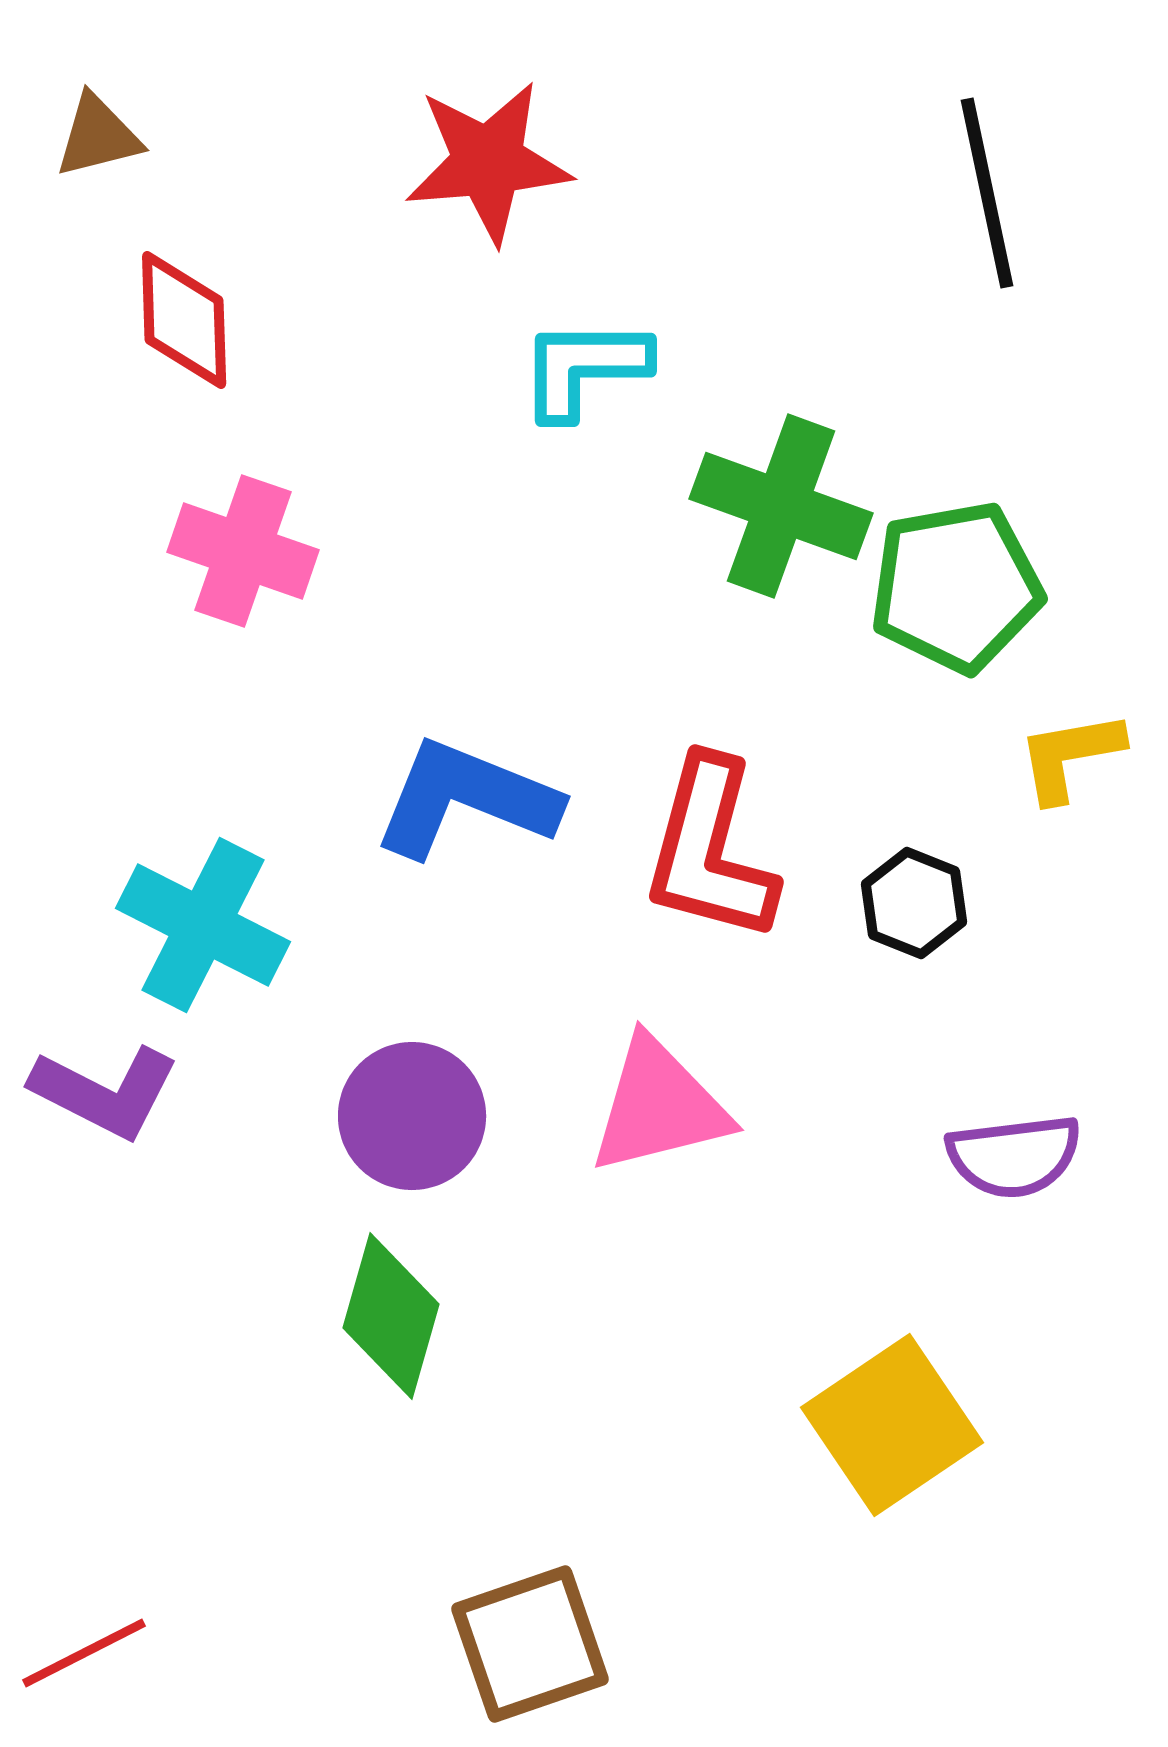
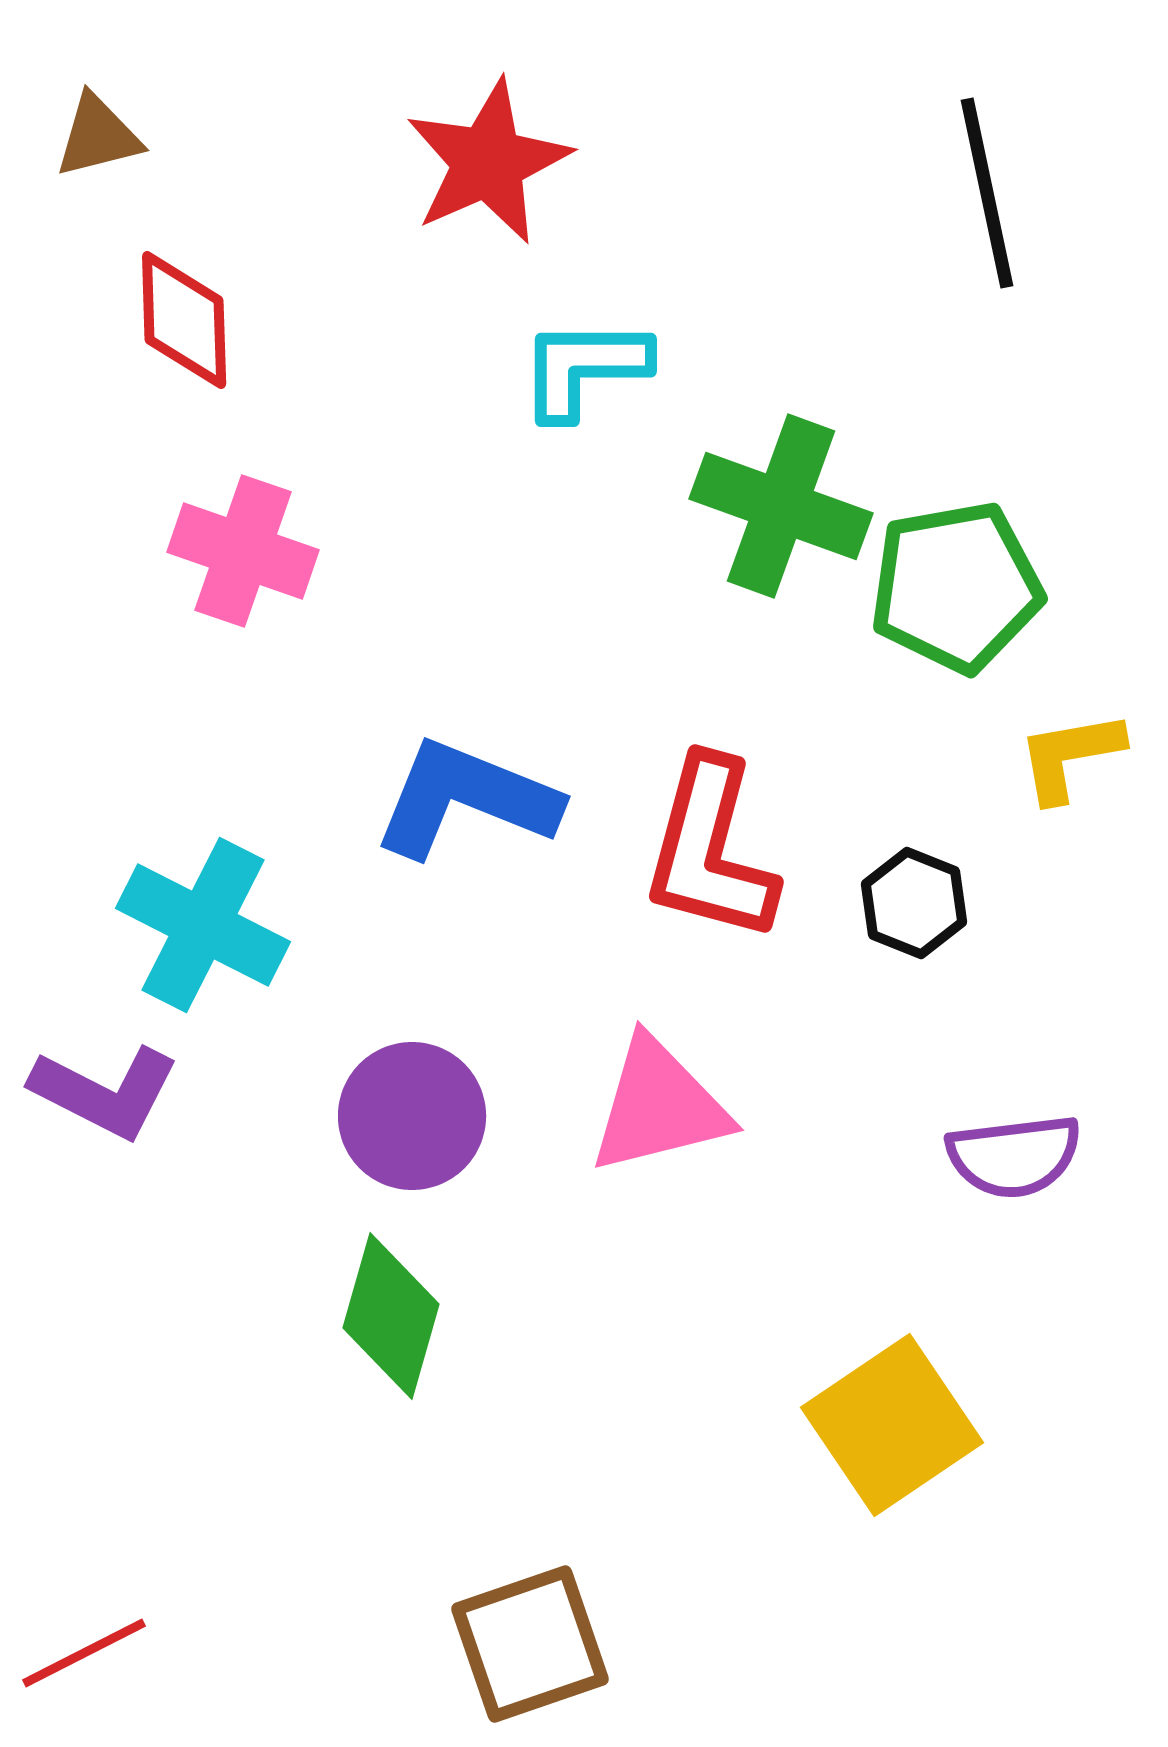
red star: rotated 19 degrees counterclockwise
